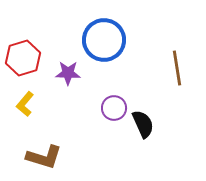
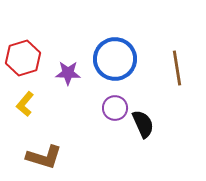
blue circle: moved 11 px right, 19 px down
purple circle: moved 1 px right
